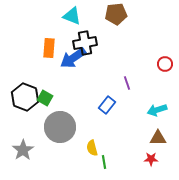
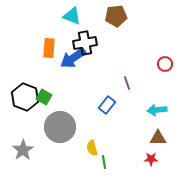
brown pentagon: moved 2 px down
green square: moved 1 px left, 1 px up
cyan arrow: rotated 12 degrees clockwise
